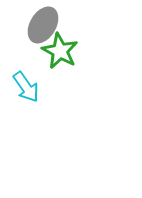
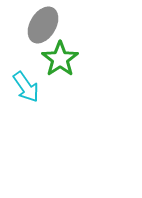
green star: moved 8 px down; rotated 9 degrees clockwise
